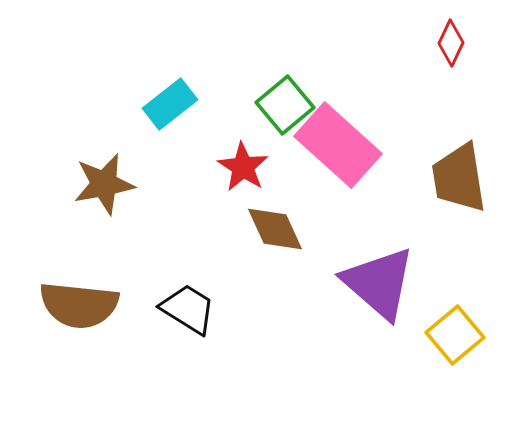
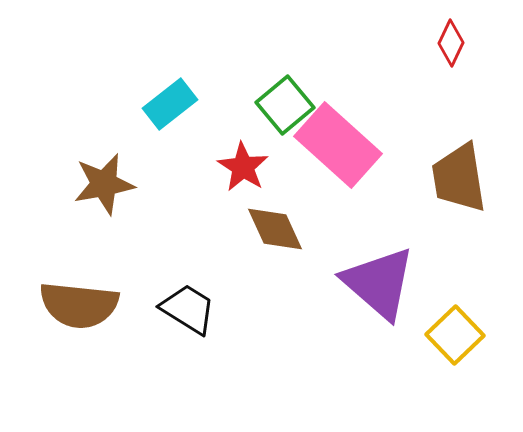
yellow square: rotated 4 degrees counterclockwise
